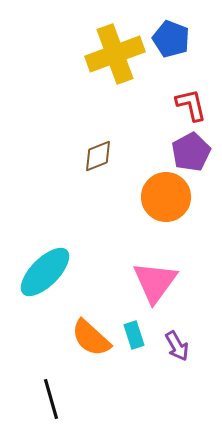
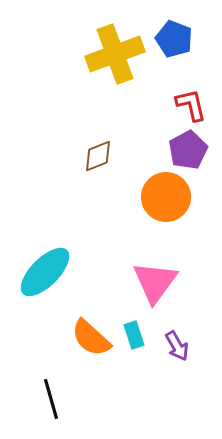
blue pentagon: moved 3 px right
purple pentagon: moved 3 px left, 2 px up
